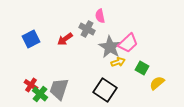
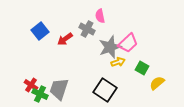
blue square: moved 9 px right, 8 px up; rotated 12 degrees counterclockwise
gray star: rotated 20 degrees clockwise
green cross: rotated 14 degrees counterclockwise
